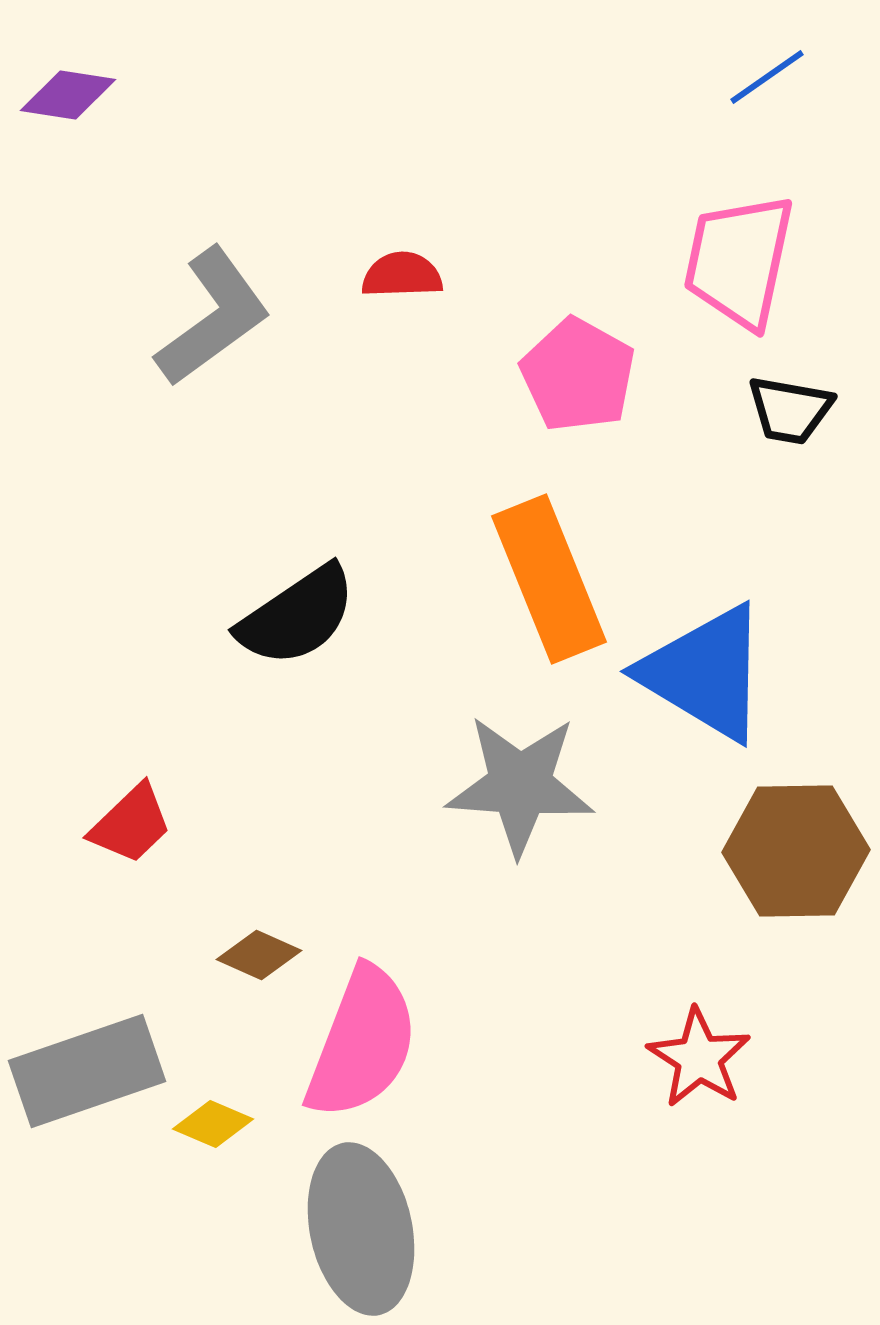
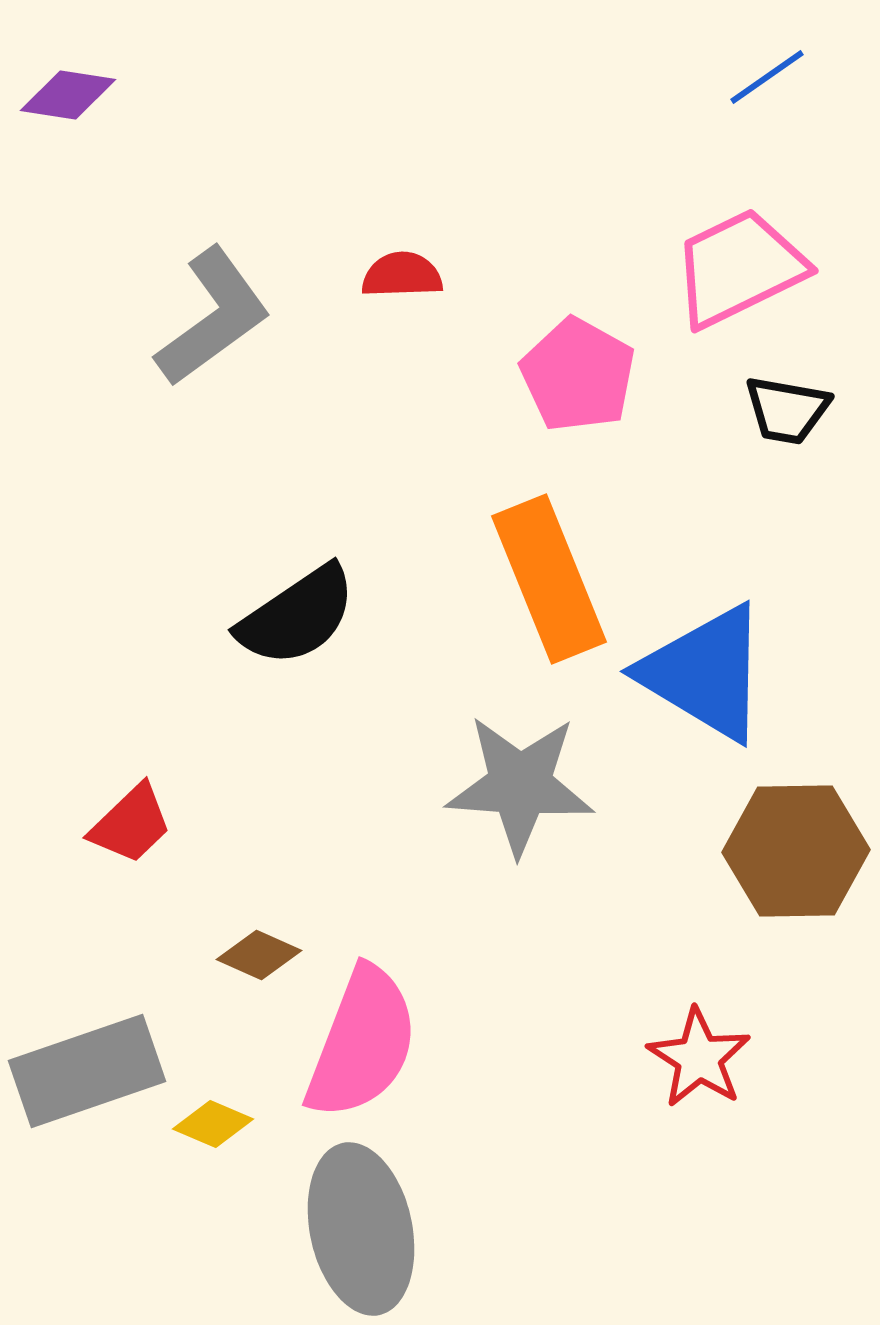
pink trapezoid: moved 7 px down; rotated 52 degrees clockwise
black trapezoid: moved 3 px left
